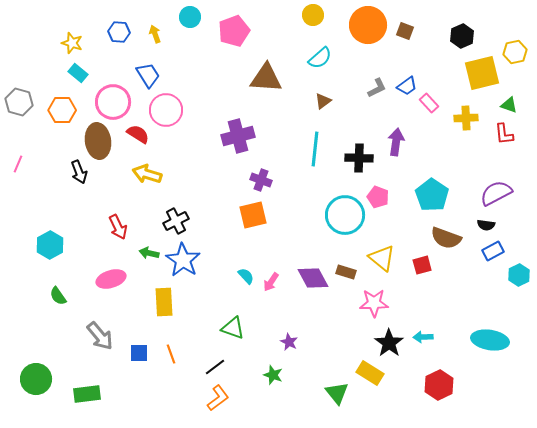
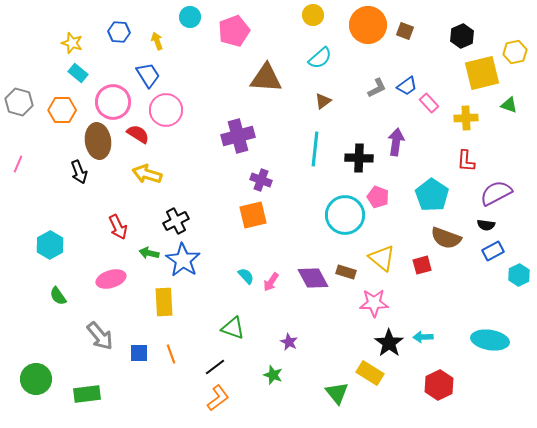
yellow arrow at (155, 34): moved 2 px right, 7 px down
red L-shape at (504, 134): moved 38 px left, 27 px down; rotated 10 degrees clockwise
